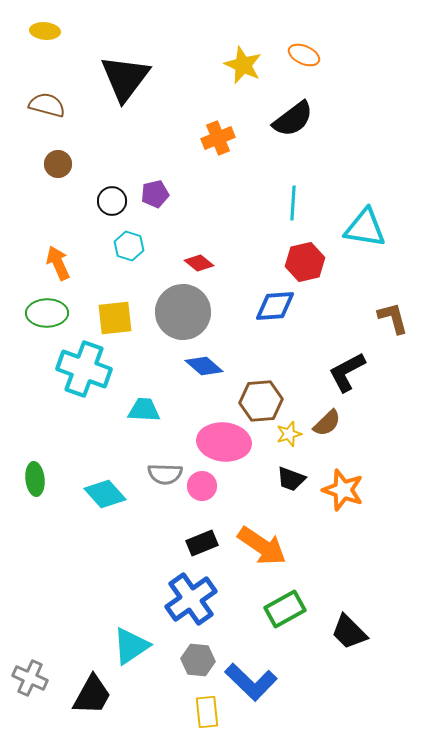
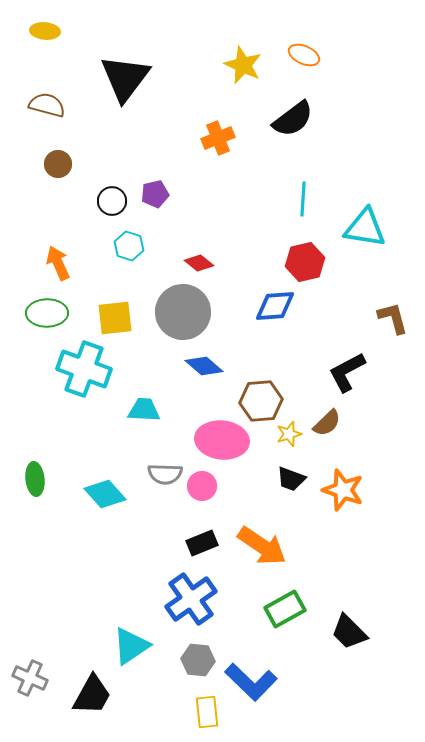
cyan line at (293, 203): moved 10 px right, 4 px up
pink ellipse at (224, 442): moved 2 px left, 2 px up
